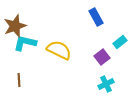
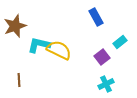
cyan L-shape: moved 14 px right, 2 px down
